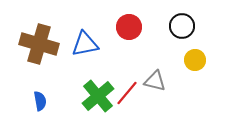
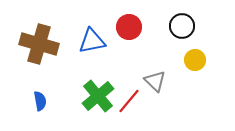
blue triangle: moved 7 px right, 3 px up
gray triangle: rotated 30 degrees clockwise
red line: moved 2 px right, 8 px down
